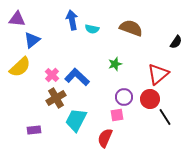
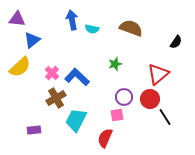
pink cross: moved 2 px up
